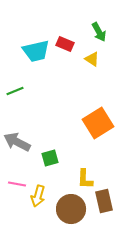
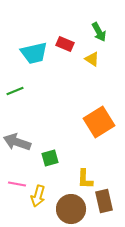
cyan trapezoid: moved 2 px left, 2 px down
orange square: moved 1 px right, 1 px up
gray arrow: rotated 8 degrees counterclockwise
